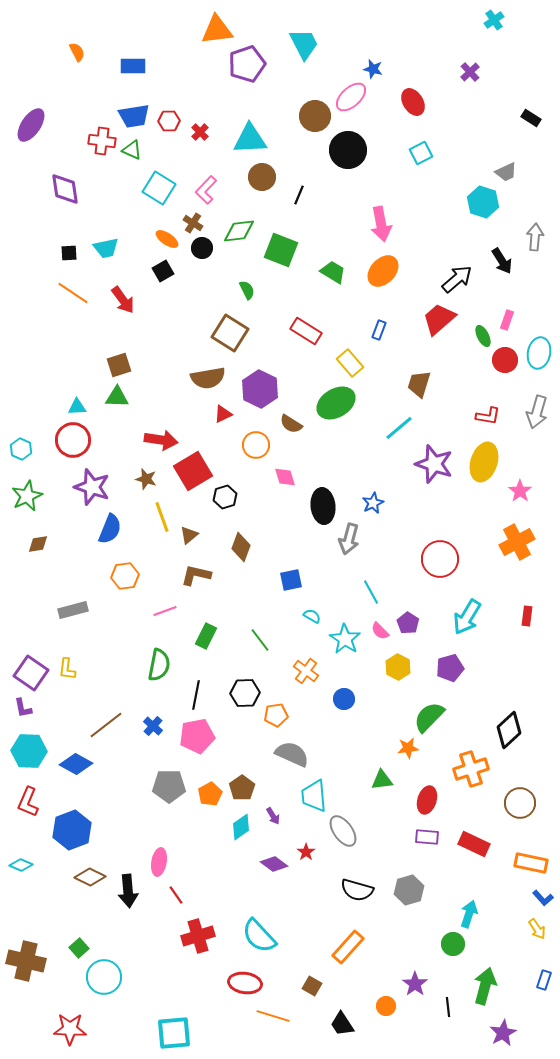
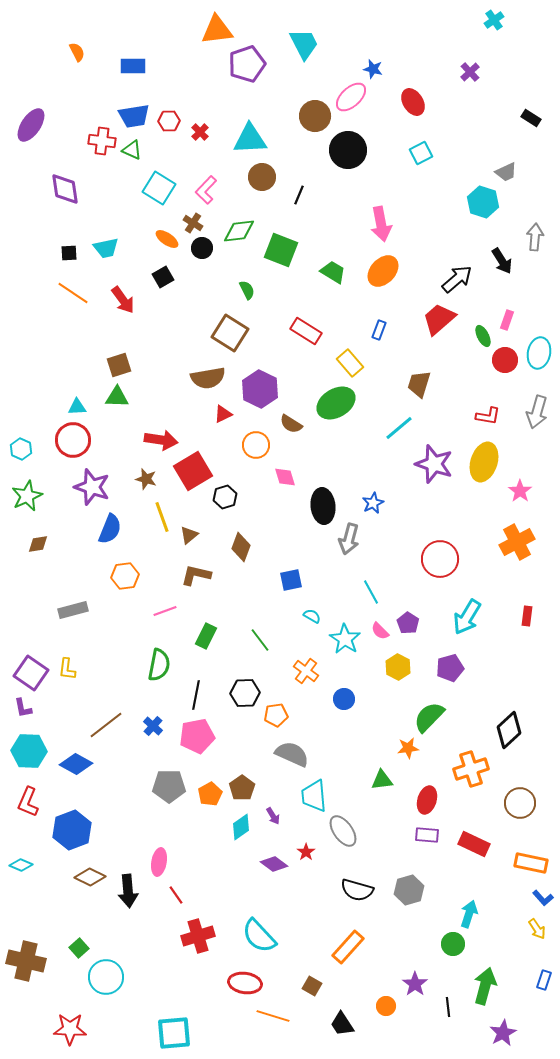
black square at (163, 271): moved 6 px down
purple rectangle at (427, 837): moved 2 px up
cyan circle at (104, 977): moved 2 px right
